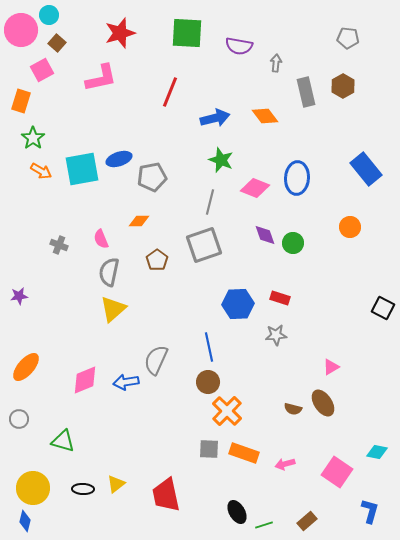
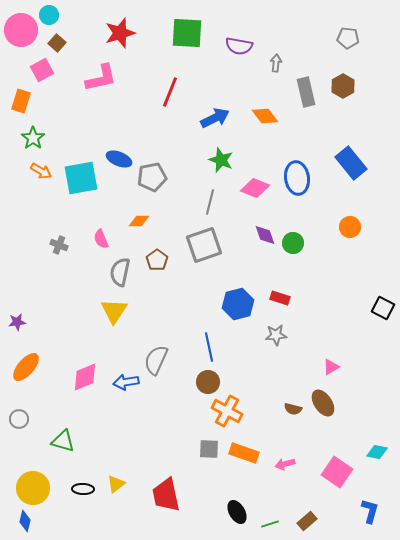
blue arrow at (215, 118): rotated 12 degrees counterclockwise
blue ellipse at (119, 159): rotated 40 degrees clockwise
cyan square at (82, 169): moved 1 px left, 9 px down
blue rectangle at (366, 169): moved 15 px left, 6 px up
blue ellipse at (297, 178): rotated 12 degrees counterclockwise
gray semicircle at (109, 272): moved 11 px right
purple star at (19, 296): moved 2 px left, 26 px down
blue hexagon at (238, 304): rotated 12 degrees counterclockwise
yellow triangle at (113, 309): moved 1 px right, 2 px down; rotated 16 degrees counterclockwise
pink diamond at (85, 380): moved 3 px up
orange cross at (227, 411): rotated 16 degrees counterclockwise
green line at (264, 525): moved 6 px right, 1 px up
